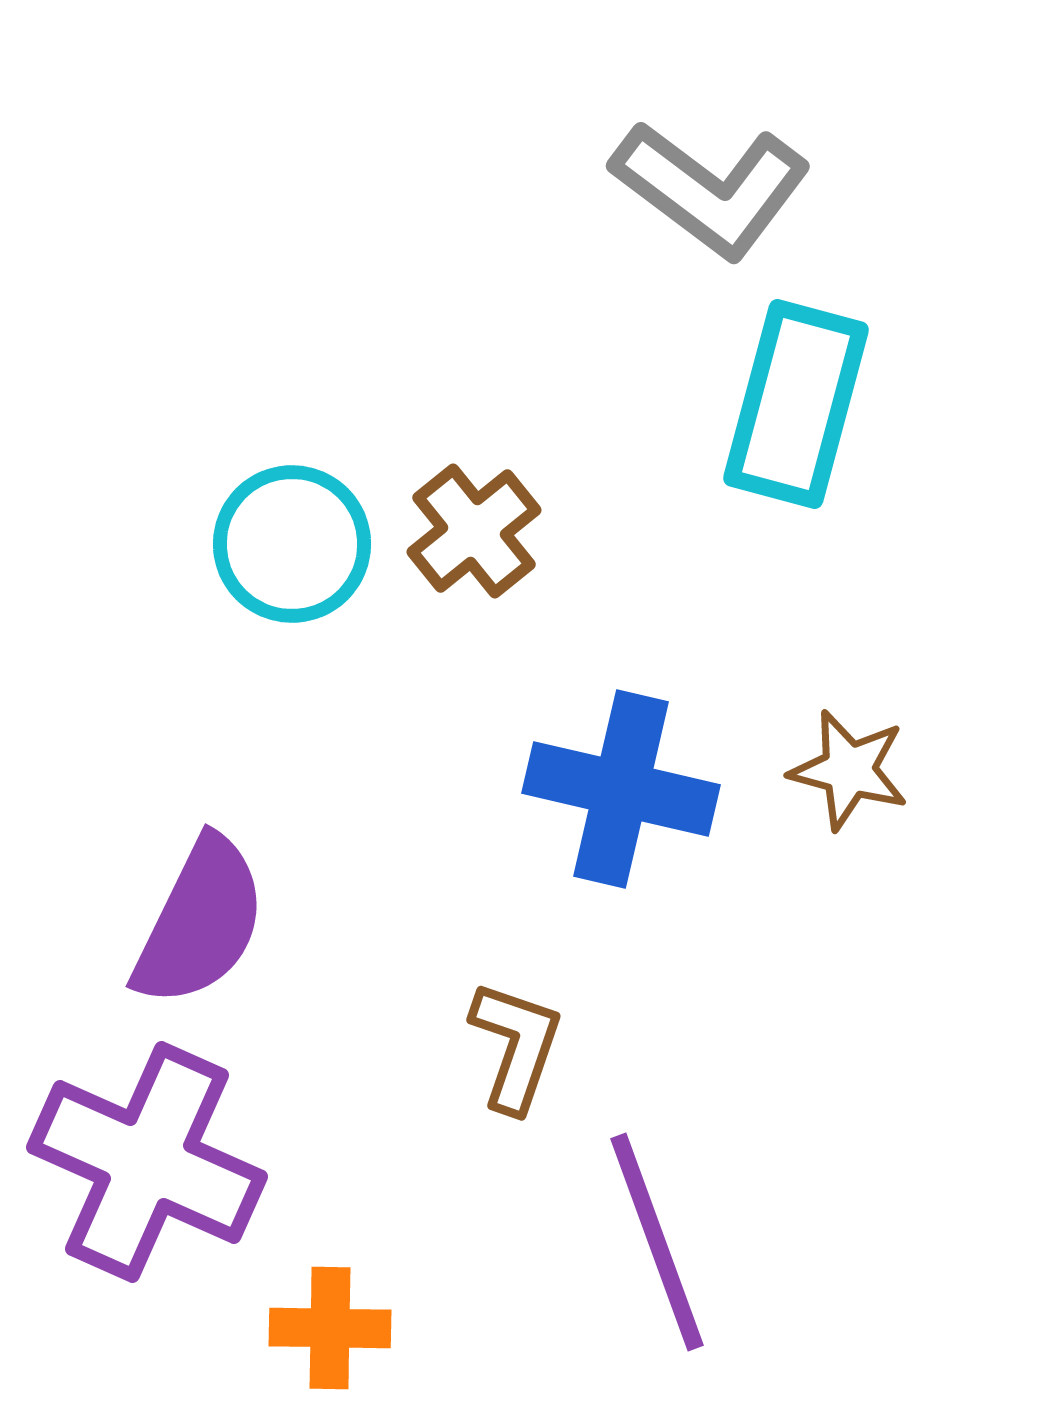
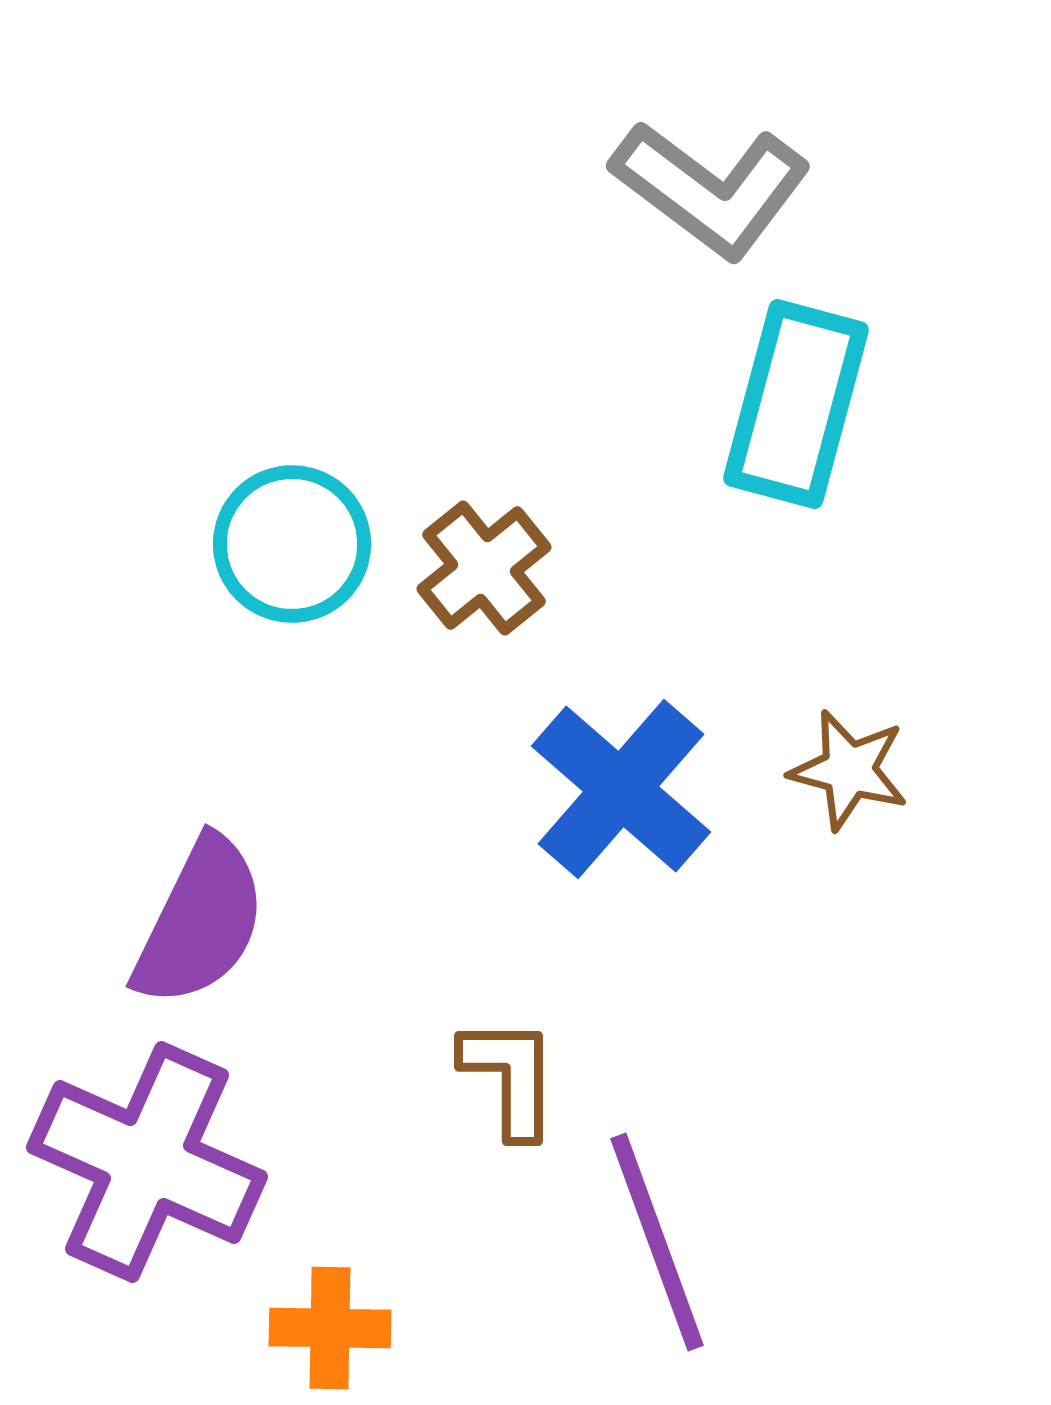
brown cross: moved 10 px right, 37 px down
blue cross: rotated 28 degrees clockwise
brown L-shape: moved 6 px left, 31 px down; rotated 19 degrees counterclockwise
